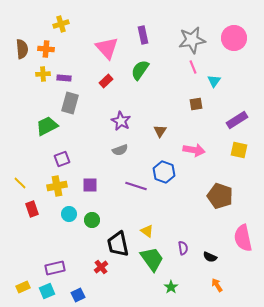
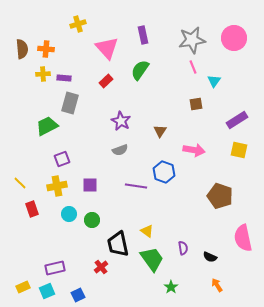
yellow cross at (61, 24): moved 17 px right
purple line at (136, 186): rotated 10 degrees counterclockwise
